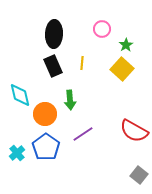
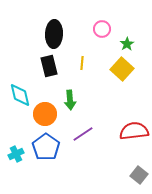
green star: moved 1 px right, 1 px up
black rectangle: moved 4 px left; rotated 10 degrees clockwise
red semicircle: rotated 144 degrees clockwise
cyan cross: moved 1 px left, 1 px down; rotated 14 degrees clockwise
